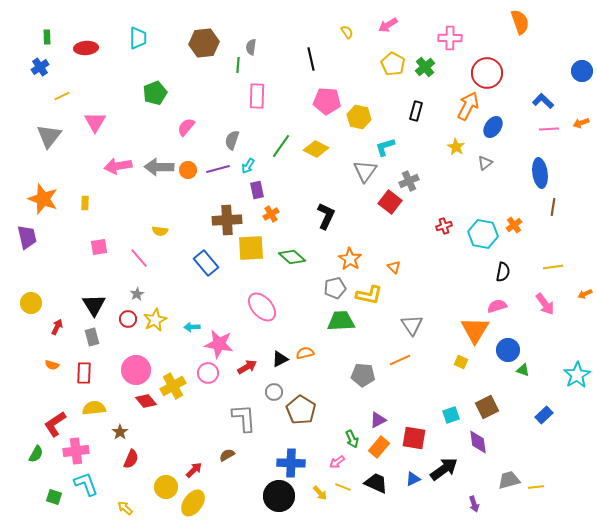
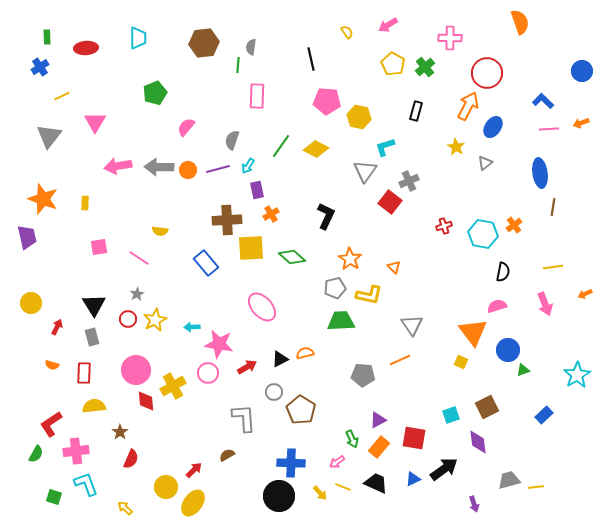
pink line at (139, 258): rotated 15 degrees counterclockwise
pink arrow at (545, 304): rotated 15 degrees clockwise
orange triangle at (475, 330): moved 2 px left, 2 px down; rotated 8 degrees counterclockwise
green triangle at (523, 370): rotated 40 degrees counterclockwise
red diamond at (146, 401): rotated 35 degrees clockwise
yellow semicircle at (94, 408): moved 2 px up
red L-shape at (55, 424): moved 4 px left
